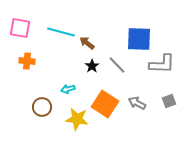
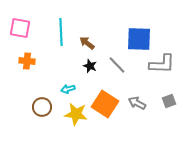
cyan line: rotated 72 degrees clockwise
black star: moved 2 px left; rotated 16 degrees counterclockwise
yellow star: moved 1 px left, 5 px up
